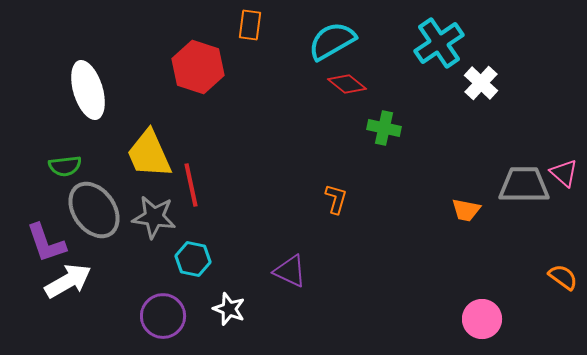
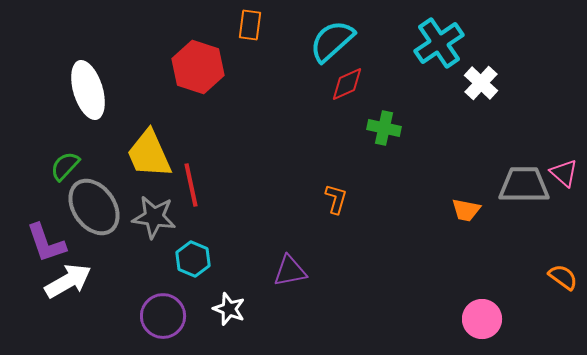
cyan semicircle: rotated 12 degrees counterclockwise
red diamond: rotated 63 degrees counterclockwise
green semicircle: rotated 140 degrees clockwise
gray ellipse: moved 3 px up
cyan hexagon: rotated 12 degrees clockwise
purple triangle: rotated 36 degrees counterclockwise
